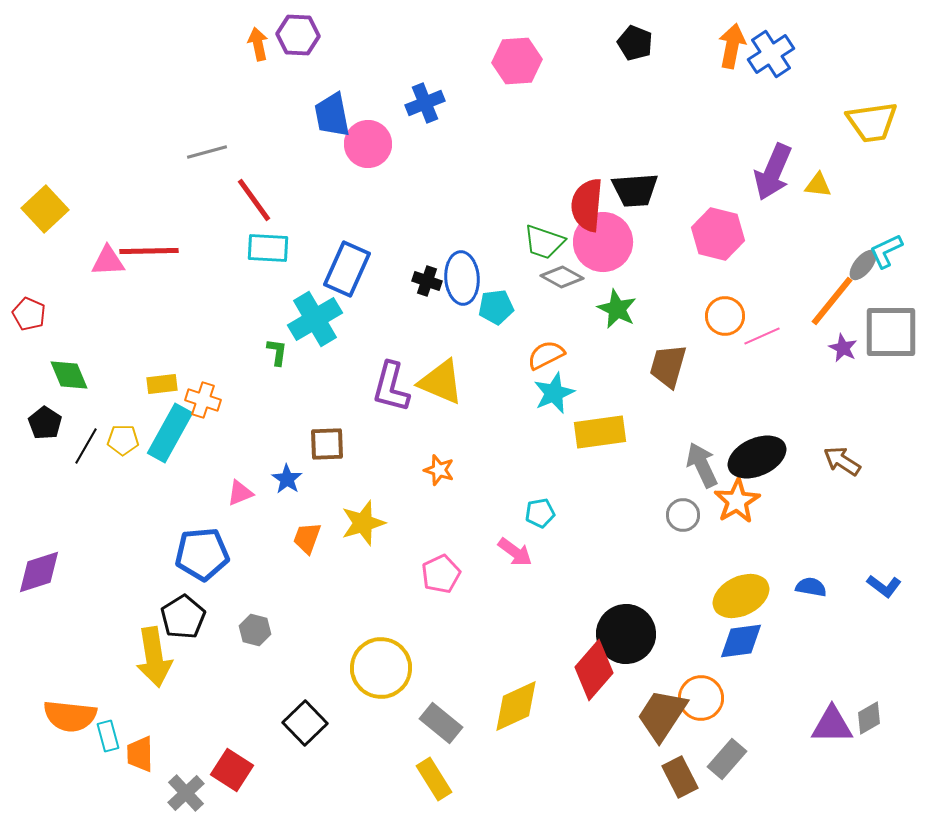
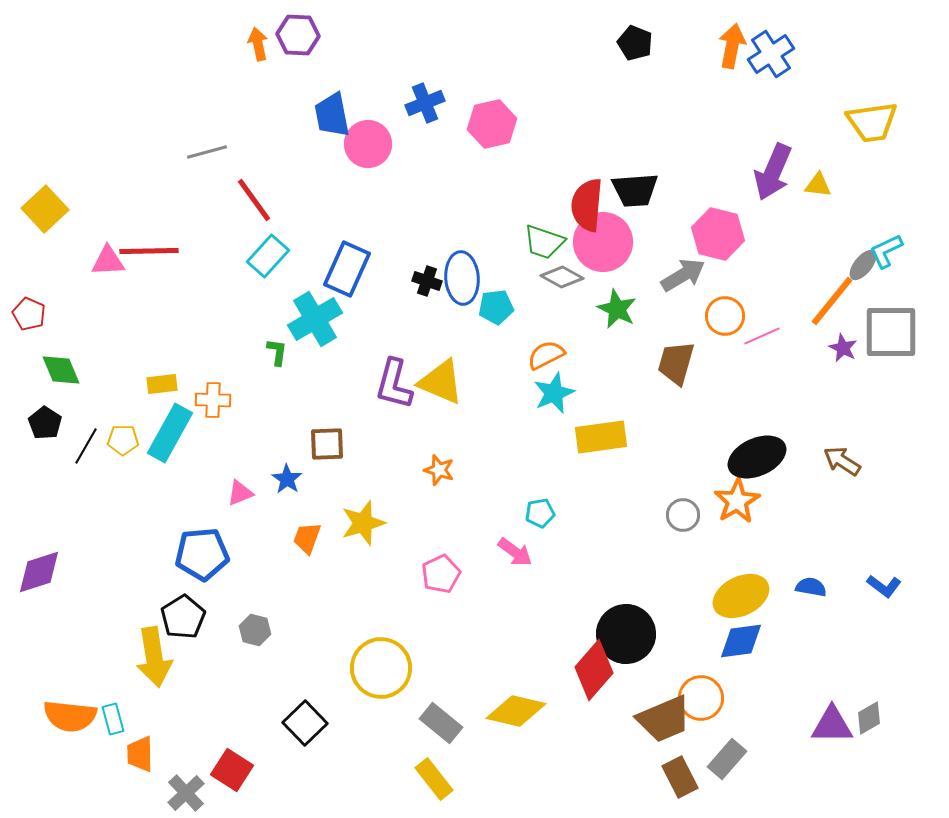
pink hexagon at (517, 61): moved 25 px left, 63 px down; rotated 9 degrees counterclockwise
cyan rectangle at (268, 248): moved 8 px down; rotated 51 degrees counterclockwise
brown trapezoid at (668, 366): moved 8 px right, 3 px up
green diamond at (69, 375): moved 8 px left, 5 px up
purple L-shape at (391, 387): moved 3 px right, 3 px up
orange cross at (203, 400): moved 10 px right; rotated 16 degrees counterclockwise
yellow rectangle at (600, 432): moved 1 px right, 5 px down
gray arrow at (702, 465): moved 19 px left, 190 px up; rotated 84 degrees clockwise
yellow diamond at (516, 706): moved 5 px down; rotated 38 degrees clockwise
brown trapezoid at (662, 715): moved 2 px right, 4 px down; rotated 146 degrees counterclockwise
cyan rectangle at (108, 736): moved 5 px right, 17 px up
yellow rectangle at (434, 779): rotated 6 degrees counterclockwise
